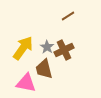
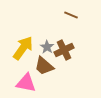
brown line: moved 3 px right, 1 px up; rotated 56 degrees clockwise
brown trapezoid: moved 3 px up; rotated 35 degrees counterclockwise
